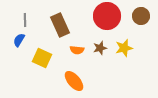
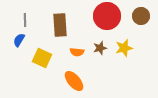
brown rectangle: rotated 20 degrees clockwise
orange semicircle: moved 2 px down
